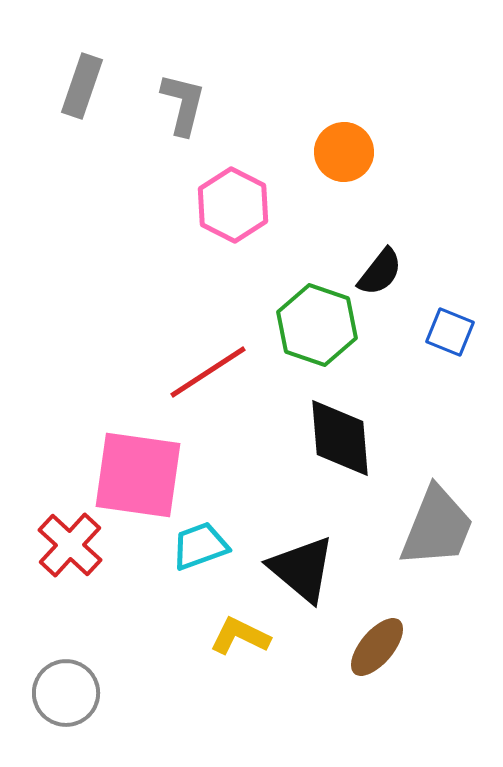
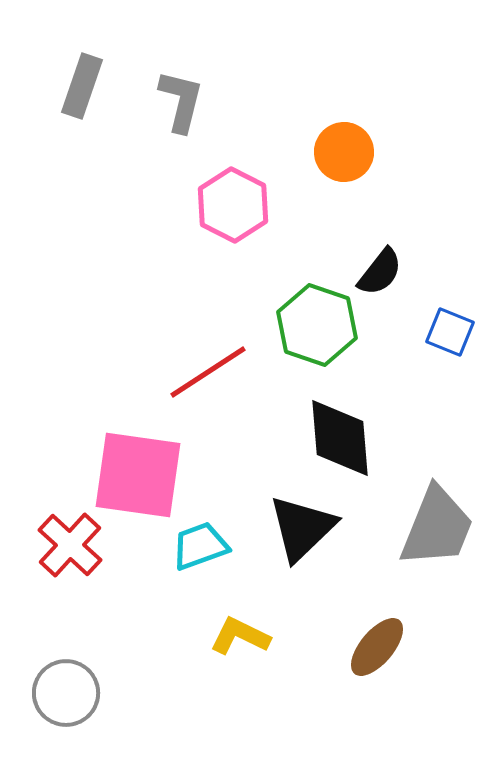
gray L-shape: moved 2 px left, 3 px up
black triangle: moved 41 px up; rotated 36 degrees clockwise
